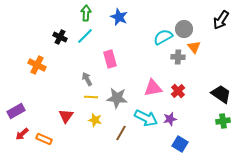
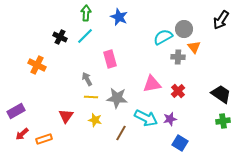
pink triangle: moved 1 px left, 4 px up
orange rectangle: rotated 42 degrees counterclockwise
blue square: moved 1 px up
